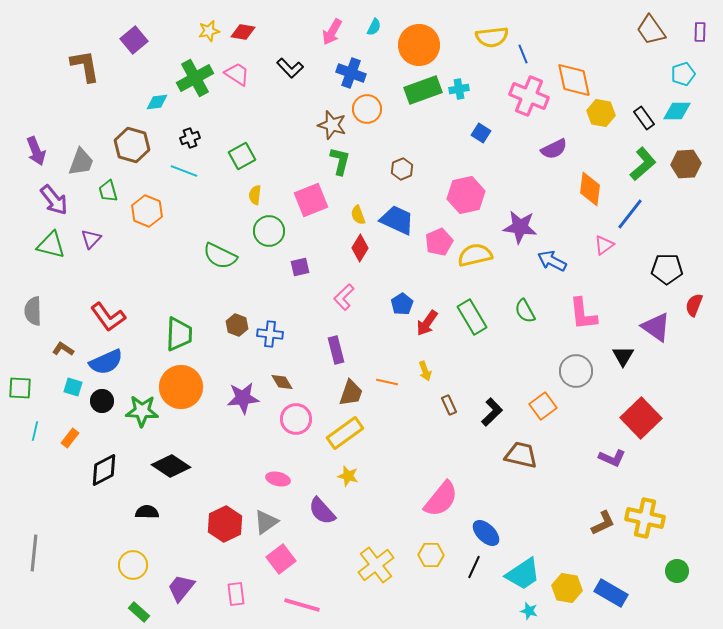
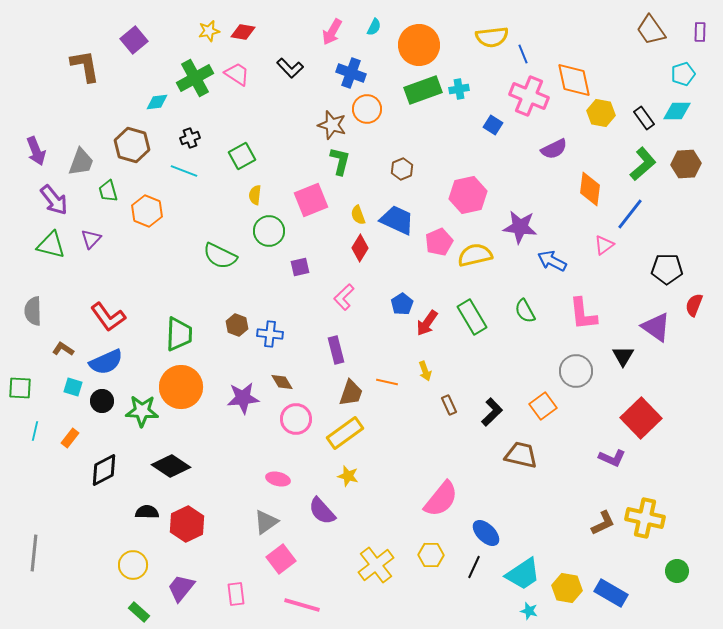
blue square at (481, 133): moved 12 px right, 8 px up
pink hexagon at (466, 195): moved 2 px right
red hexagon at (225, 524): moved 38 px left
